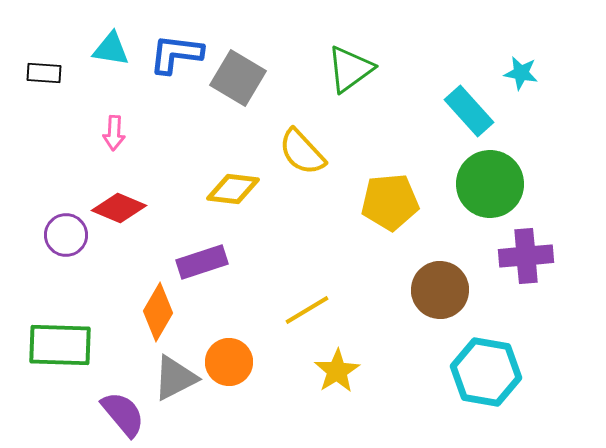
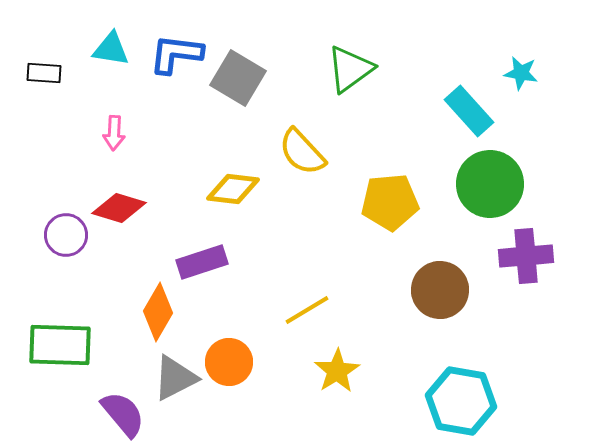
red diamond: rotated 6 degrees counterclockwise
cyan hexagon: moved 25 px left, 29 px down
